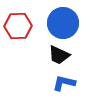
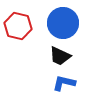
red hexagon: rotated 16 degrees clockwise
black trapezoid: moved 1 px right, 1 px down
